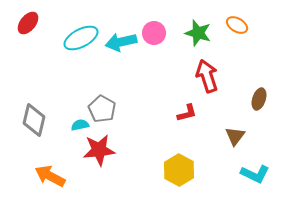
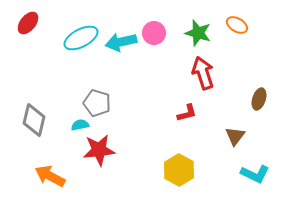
red arrow: moved 4 px left, 3 px up
gray pentagon: moved 5 px left, 6 px up; rotated 12 degrees counterclockwise
